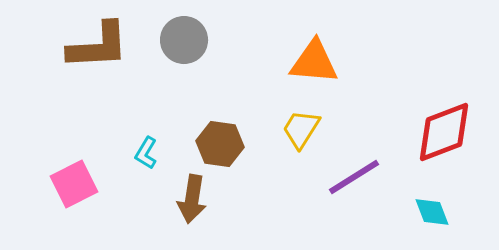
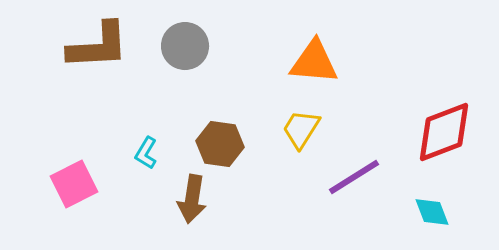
gray circle: moved 1 px right, 6 px down
